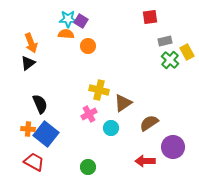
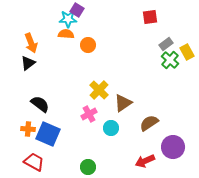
purple square: moved 4 px left, 11 px up
gray rectangle: moved 1 px right, 3 px down; rotated 24 degrees counterclockwise
orange circle: moved 1 px up
yellow cross: rotated 30 degrees clockwise
black semicircle: rotated 30 degrees counterclockwise
blue square: moved 2 px right; rotated 15 degrees counterclockwise
red arrow: rotated 24 degrees counterclockwise
